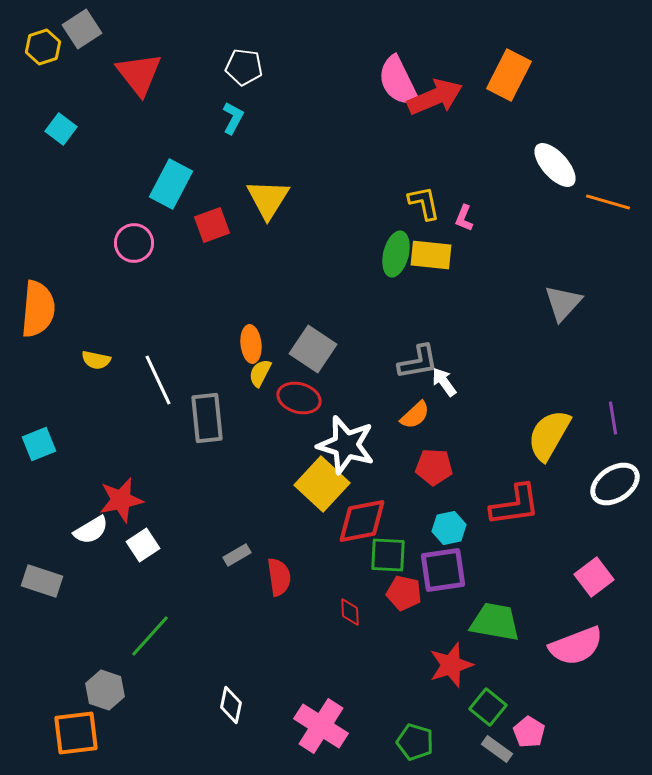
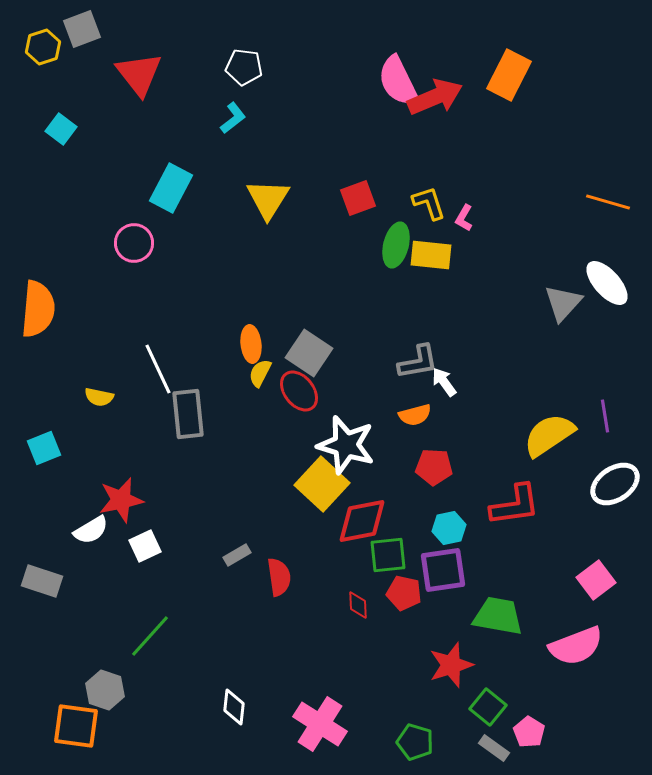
gray square at (82, 29): rotated 12 degrees clockwise
cyan L-shape at (233, 118): rotated 24 degrees clockwise
white ellipse at (555, 165): moved 52 px right, 118 px down
cyan rectangle at (171, 184): moved 4 px down
yellow L-shape at (424, 203): moved 5 px right; rotated 6 degrees counterclockwise
pink L-shape at (464, 218): rotated 8 degrees clockwise
red square at (212, 225): moved 146 px right, 27 px up
green ellipse at (396, 254): moved 9 px up
gray square at (313, 349): moved 4 px left, 4 px down
yellow semicircle at (96, 360): moved 3 px right, 37 px down
white line at (158, 380): moved 11 px up
red ellipse at (299, 398): moved 7 px up; rotated 36 degrees clockwise
orange semicircle at (415, 415): rotated 28 degrees clockwise
gray rectangle at (207, 418): moved 19 px left, 4 px up
purple line at (613, 418): moved 8 px left, 2 px up
yellow semicircle at (549, 435): rotated 26 degrees clockwise
cyan square at (39, 444): moved 5 px right, 4 px down
white square at (143, 545): moved 2 px right, 1 px down; rotated 8 degrees clockwise
green square at (388, 555): rotated 9 degrees counterclockwise
pink square at (594, 577): moved 2 px right, 3 px down
red diamond at (350, 612): moved 8 px right, 7 px up
green trapezoid at (495, 622): moved 3 px right, 6 px up
white diamond at (231, 705): moved 3 px right, 2 px down; rotated 6 degrees counterclockwise
pink cross at (321, 726): moved 1 px left, 2 px up
orange square at (76, 733): moved 7 px up; rotated 15 degrees clockwise
gray rectangle at (497, 749): moved 3 px left, 1 px up
